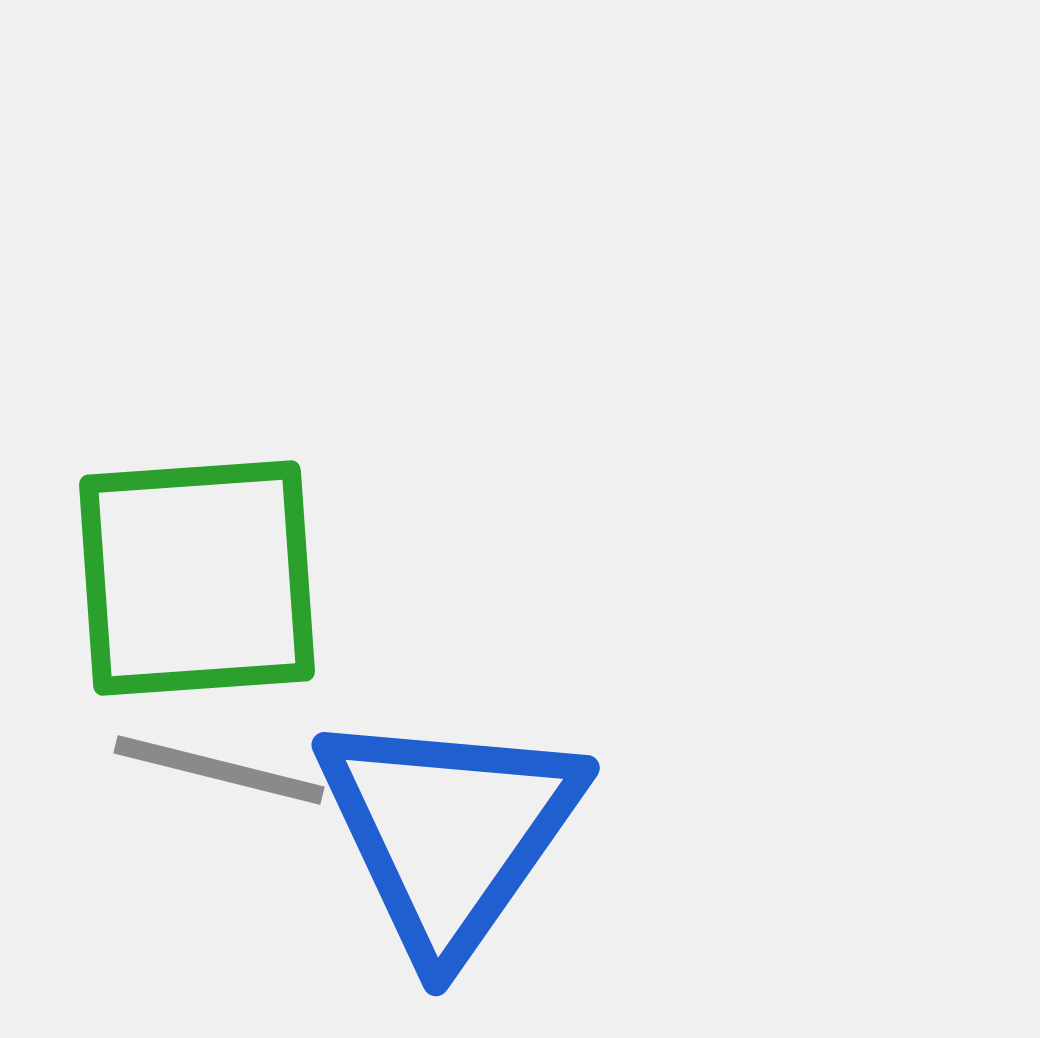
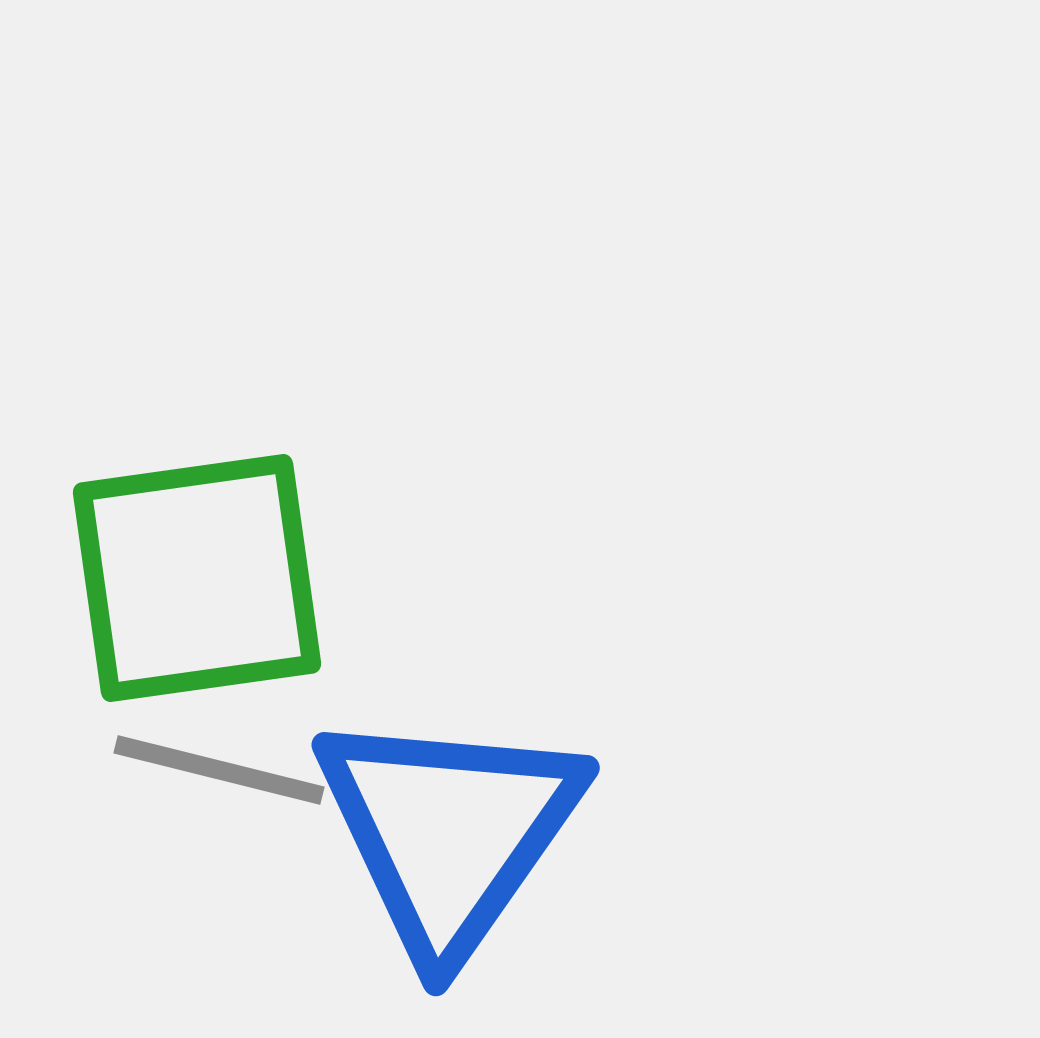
green square: rotated 4 degrees counterclockwise
